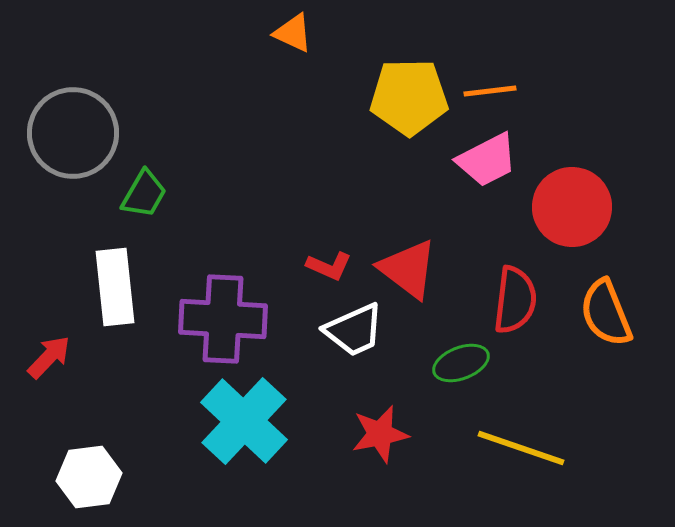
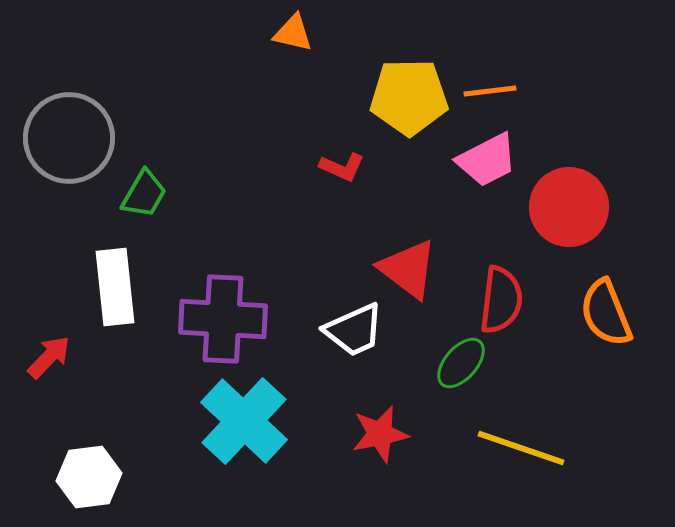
orange triangle: rotated 12 degrees counterclockwise
gray circle: moved 4 px left, 5 px down
red circle: moved 3 px left
red L-shape: moved 13 px right, 99 px up
red semicircle: moved 14 px left
green ellipse: rotated 28 degrees counterclockwise
